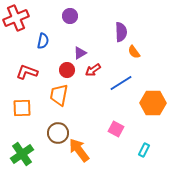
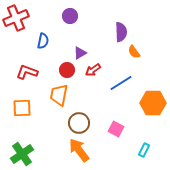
brown circle: moved 21 px right, 10 px up
